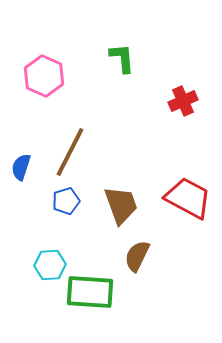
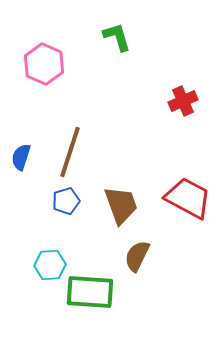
green L-shape: moved 5 px left, 21 px up; rotated 12 degrees counterclockwise
pink hexagon: moved 12 px up
brown line: rotated 9 degrees counterclockwise
blue semicircle: moved 10 px up
